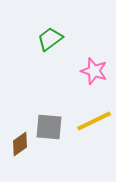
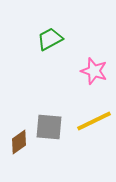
green trapezoid: rotated 8 degrees clockwise
brown diamond: moved 1 px left, 2 px up
